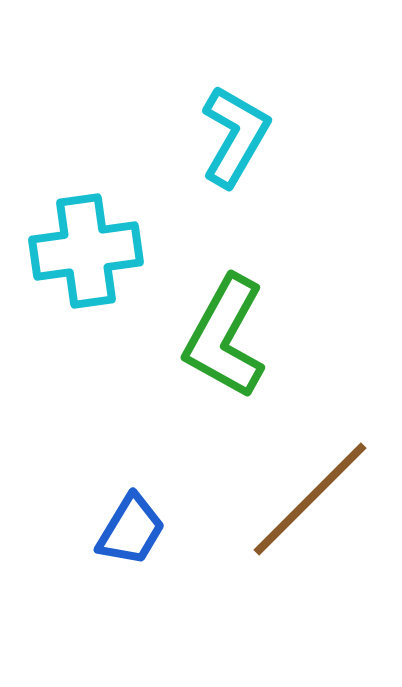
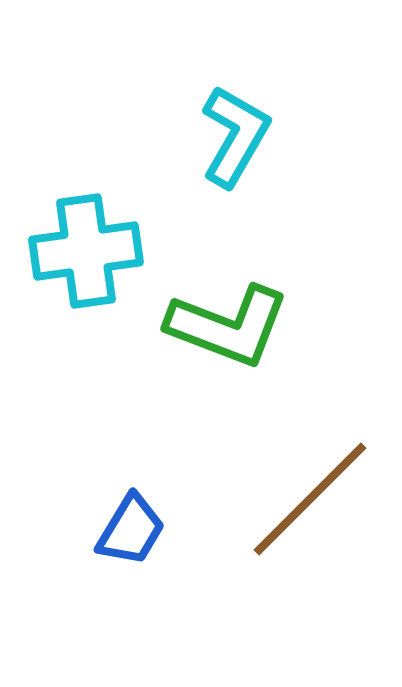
green L-shape: moved 3 px right, 11 px up; rotated 98 degrees counterclockwise
